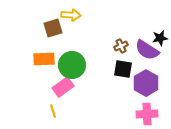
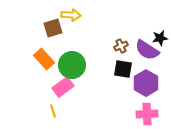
orange rectangle: rotated 50 degrees clockwise
